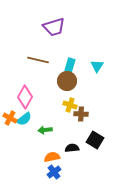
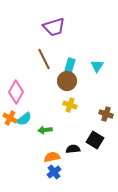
brown line: moved 6 px right, 1 px up; rotated 50 degrees clockwise
pink diamond: moved 9 px left, 5 px up
brown cross: moved 25 px right; rotated 16 degrees clockwise
black semicircle: moved 1 px right, 1 px down
